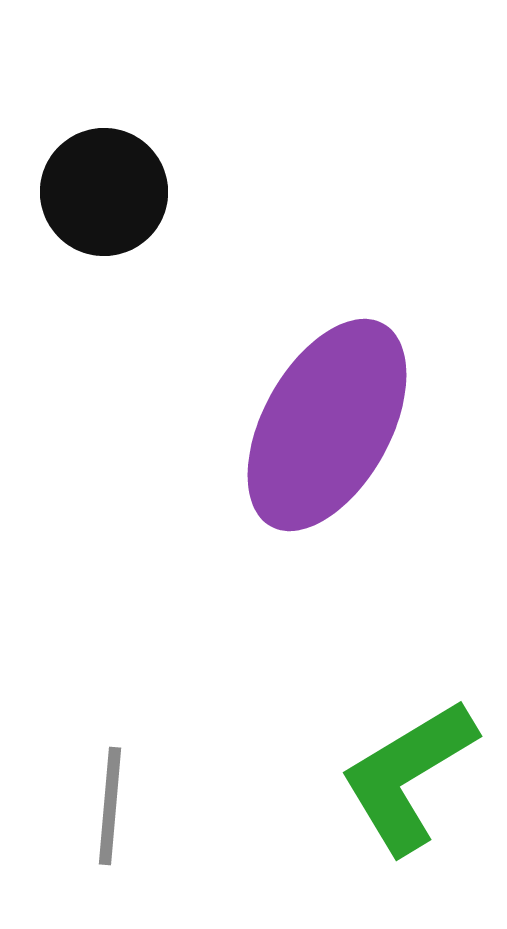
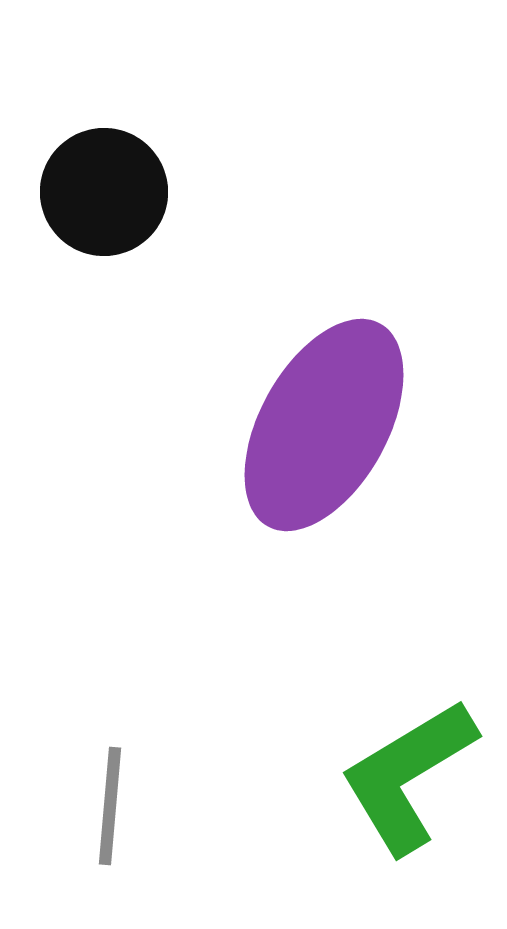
purple ellipse: moved 3 px left
